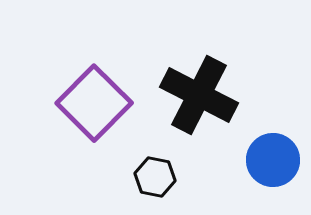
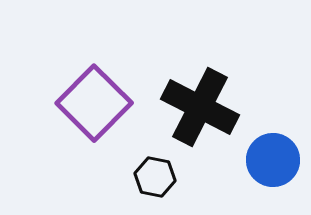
black cross: moved 1 px right, 12 px down
